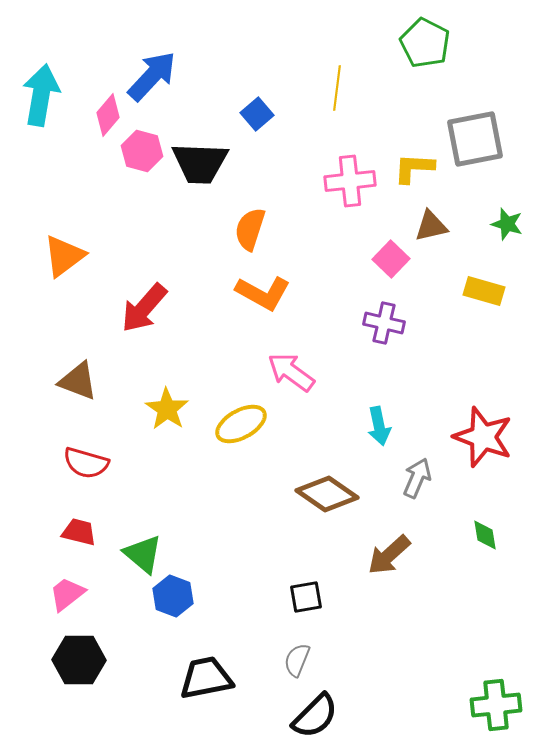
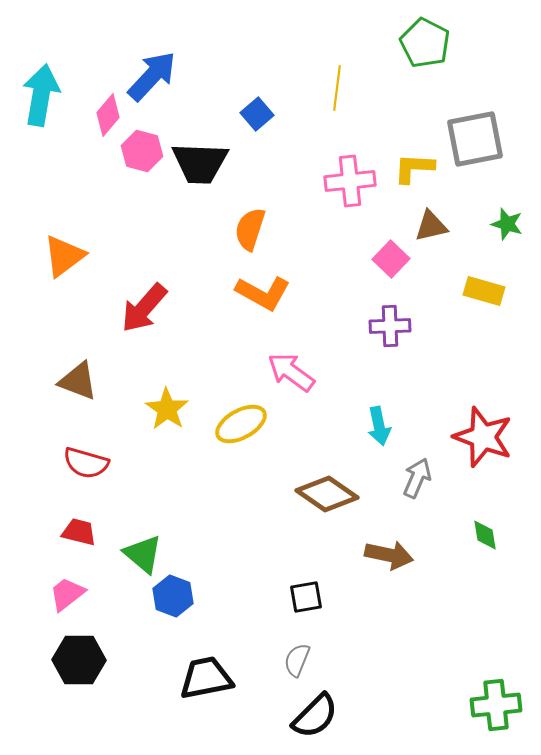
purple cross at (384, 323): moved 6 px right, 3 px down; rotated 15 degrees counterclockwise
brown arrow at (389, 555): rotated 126 degrees counterclockwise
